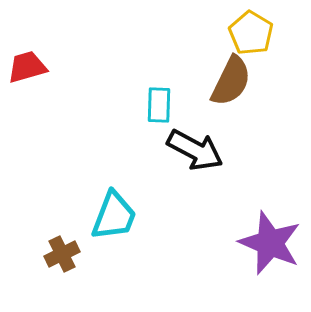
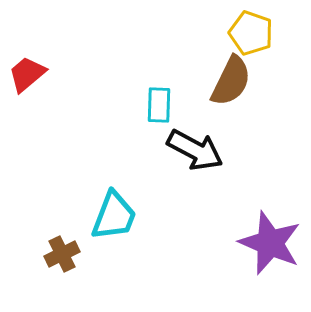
yellow pentagon: rotated 12 degrees counterclockwise
red trapezoid: moved 7 px down; rotated 24 degrees counterclockwise
